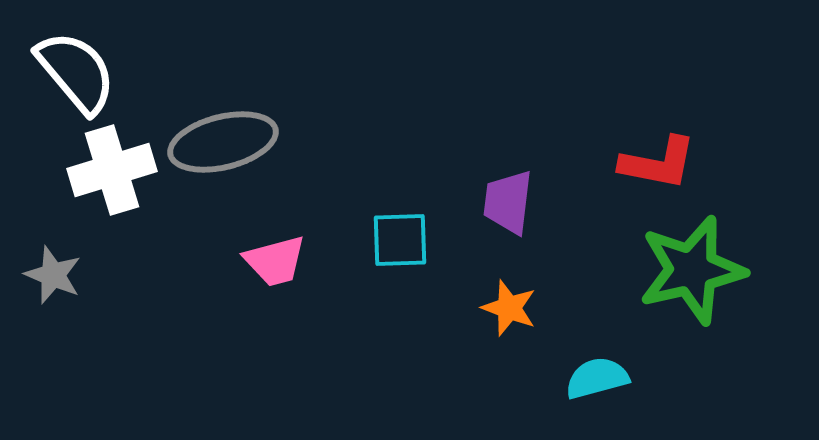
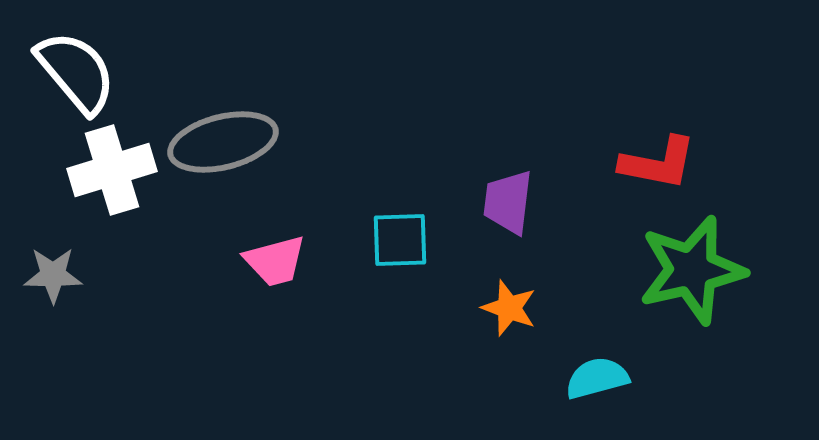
gray star: rotated 22 degrees counterclockwise
